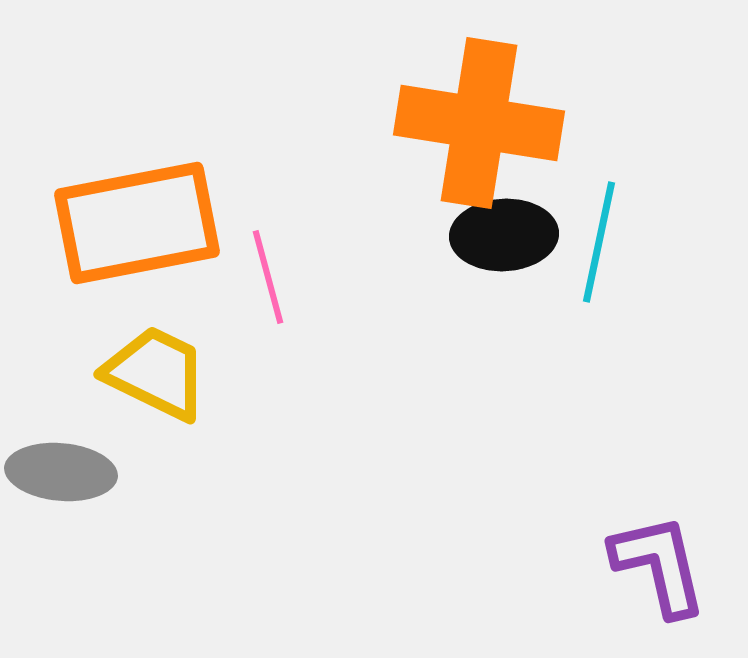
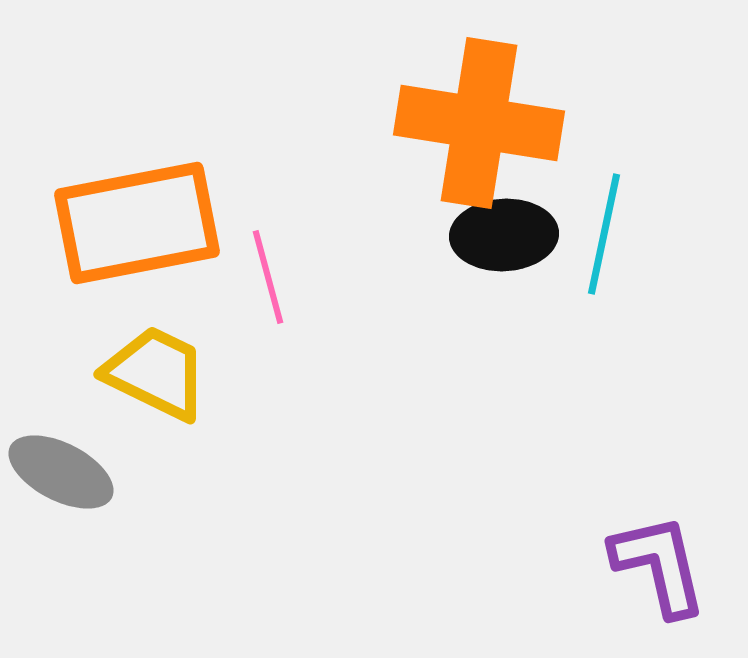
cyan line: moved 5 px right, 8 px up
gray ellipse: rotated 22 degrees clockwise
